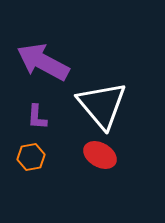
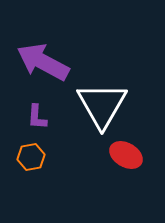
white triangle: rotated 10 degrees clockwise
red ellipse: moved 26 px right
